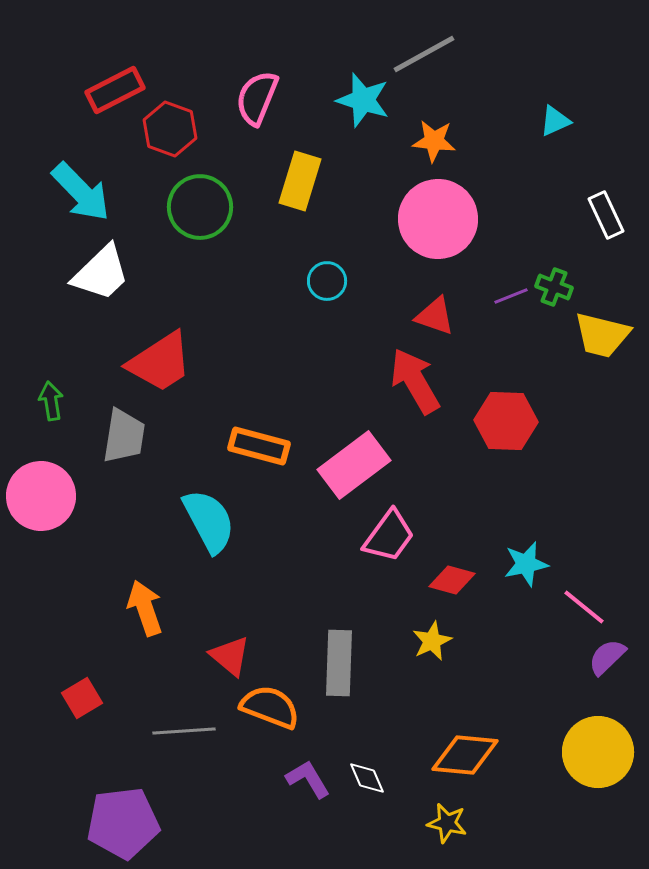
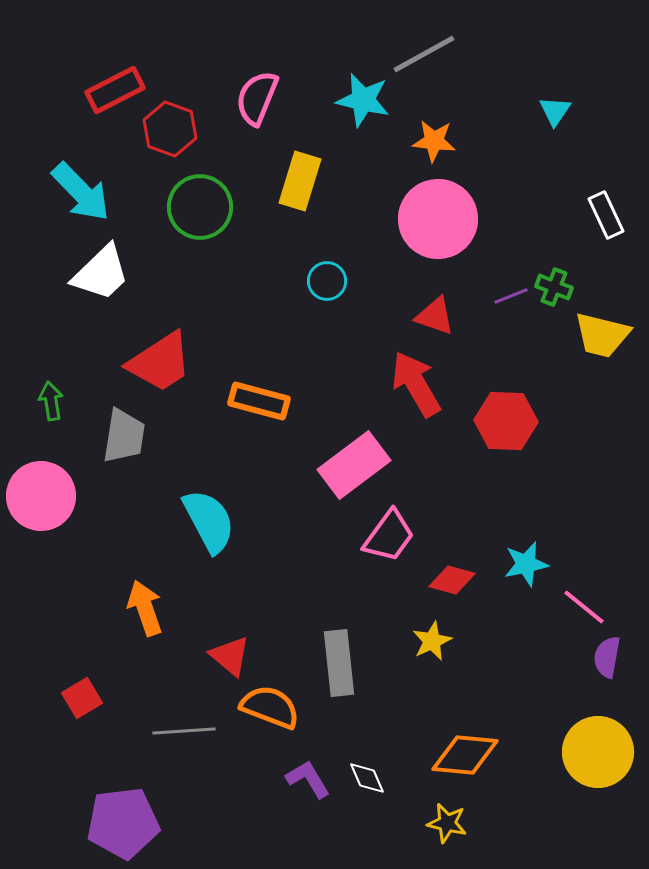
cyan star at (363, 100): rotated 4 degrees counterclockwise
cyan triangle at (555, 121): moved 10 px up; rotated 32 degrees counterclockwise
red arrow at (415, 381): moved 1 px right, 3 px down
orange rectangle at (259, 446): moved 45 px up
purple semicircle at (607, 657): rotated 36 degrees counterclockwise
gray rectangle at (339, 663): rotated 8 degrees counterclockwise
